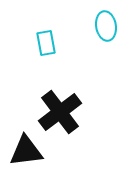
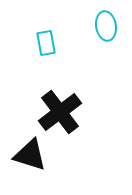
black triangle: moved 4 px right, 4 px down; rotated 24 degrees clockwise
